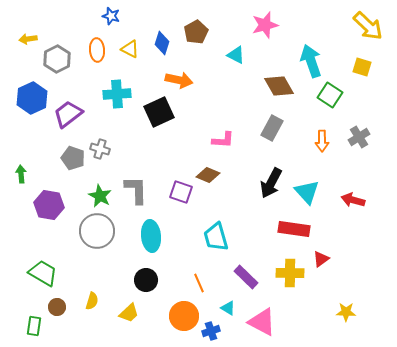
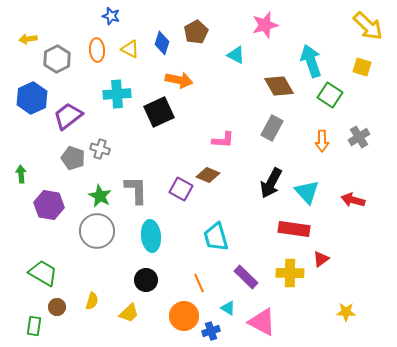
purple trapezoid at (68, 114): moved 2 px down
purple square at (181, 192): moved 3 px up; rotated 10 degrees clockwise
